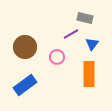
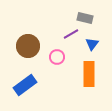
brown circle: moved 3 px right, 1 px up
